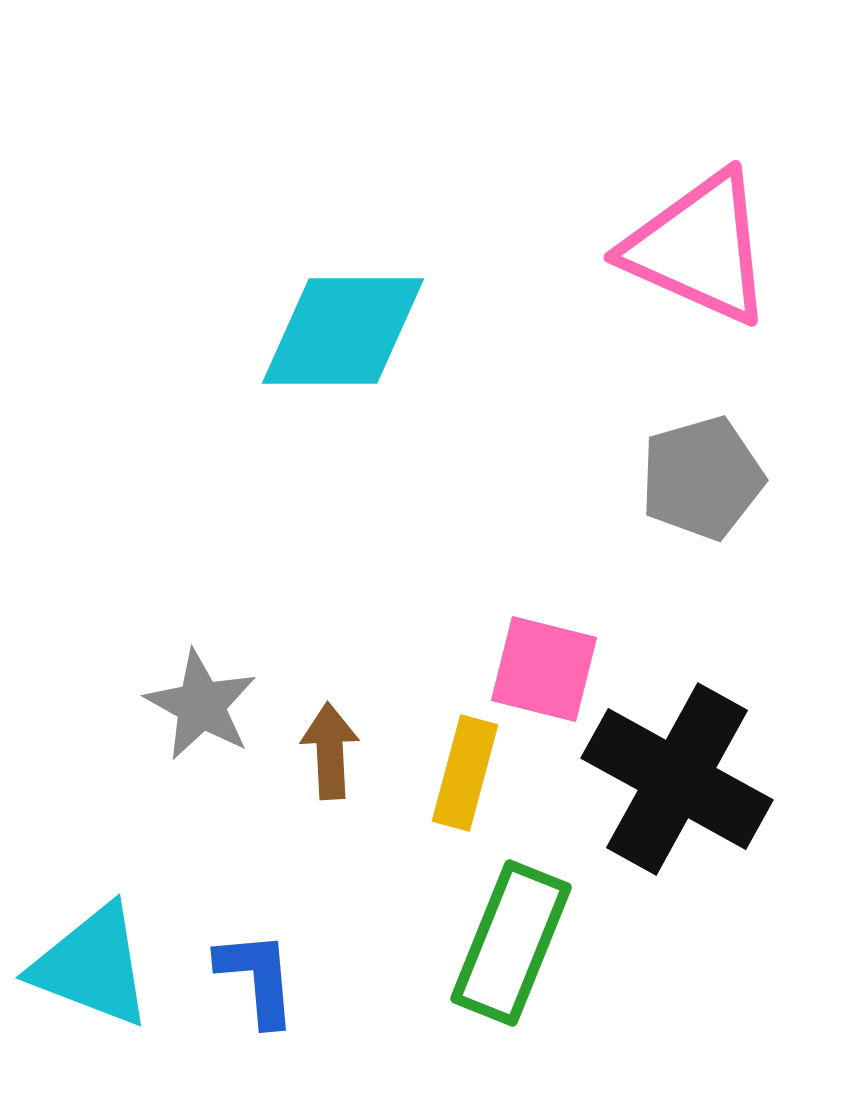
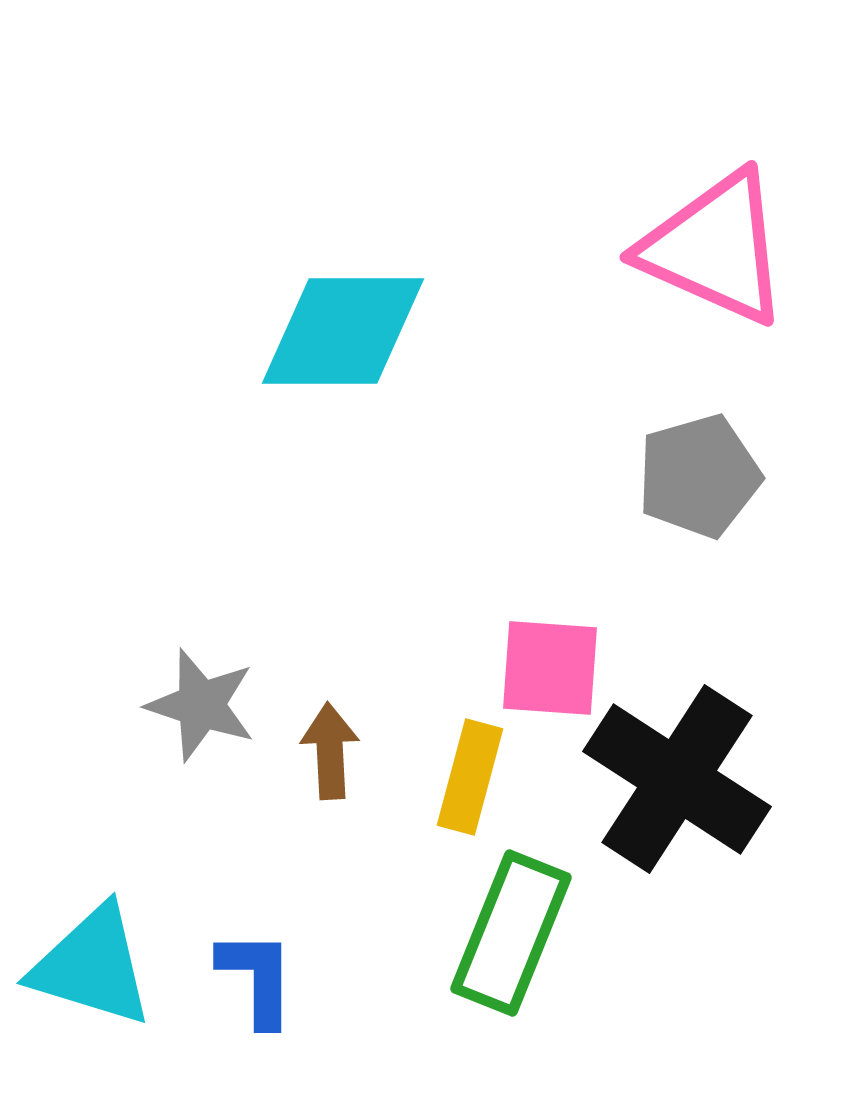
pink triangle: moved 16 px right
gray pentagon: moved 3 px left, 2 px up
pink square: moved 6 px right, 1 px up; rotated 10 degrees counterclockwise
gray star: rotated 11 degrees counterclockwise
yellow rectangle: moved 5 px right, 4 px down
black cross: rotated 4 degrees clockwise
green rectangle: moved 10 px up
cyan triangle: rotated 4 degrees counterclockwise
blue L-shape: rotated 5 degrees clockwise
